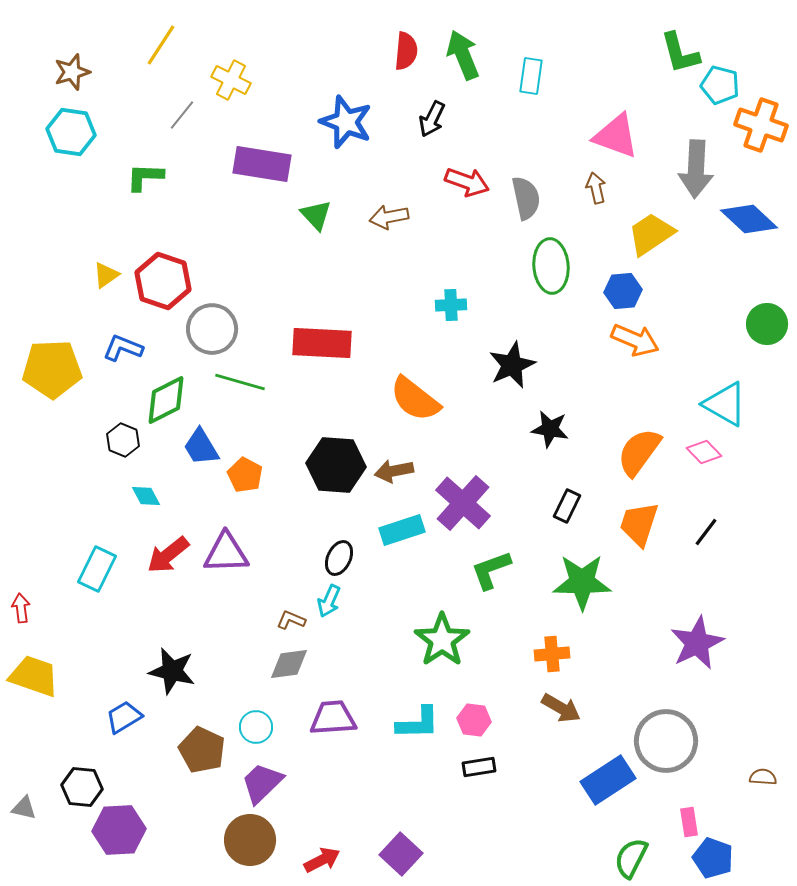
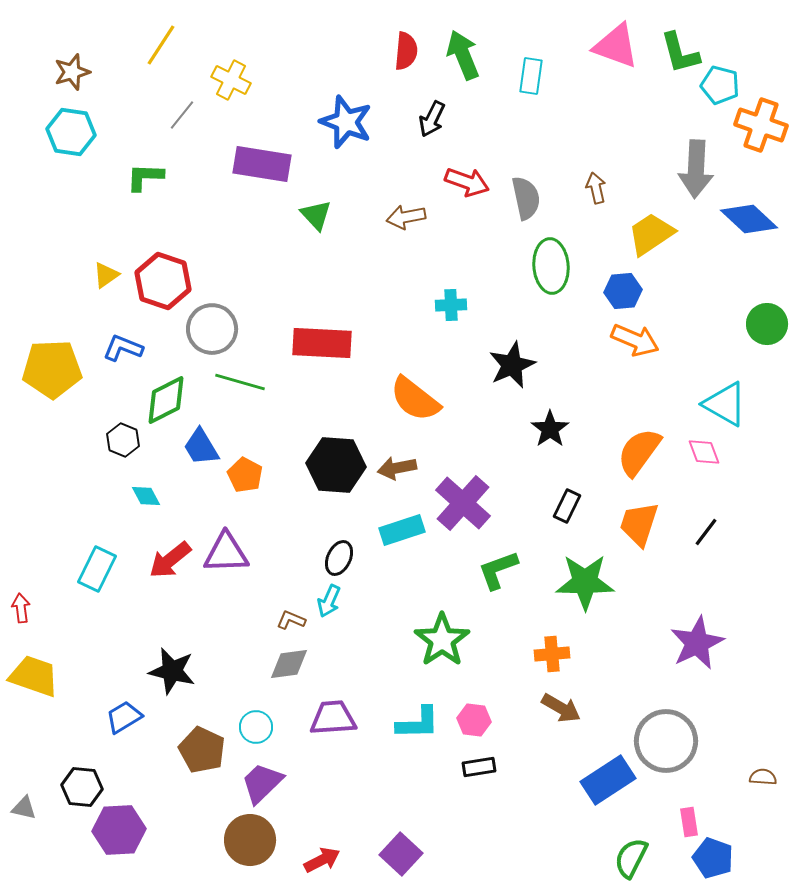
pink triangle at (616, 136): moved 90 px up
brown arrow at (389, 217): moved 17 px right
black star at (550, 429): rotated 27 degrees clockwise
pink diamond at (704, 452): rotated 24 degrees clockwise
brown arrow at (394, 471): moved 3 px right, 3 px up
red arrow at (168, 555): moved 2 px right, 5 px down
green L-shape at (491, 570): moved 7 px right
green star at (582, 582): moved 3 px right
